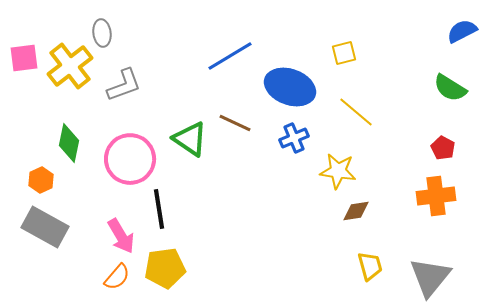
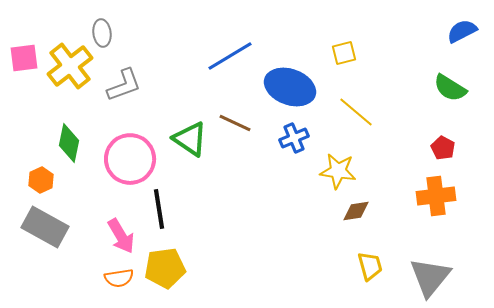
orange semicircle: moved 2 px right, 1 px down; rotated 40 degrees clockwise
